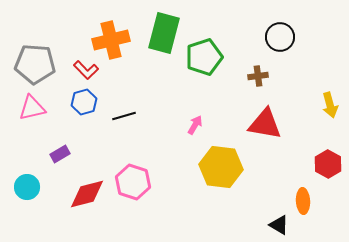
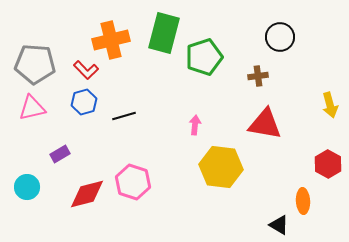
pink arrow: rotated 24 degrees counterclockwise
